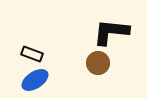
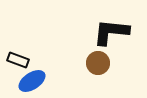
black rectangle: moved 14 px left, 6 px down
blue ellipse: moved 3 px left, 1 px down
